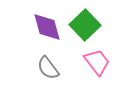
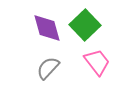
purple diamond: moved 1 px down
gray semicircle: rotated 80 degrees clockwise
